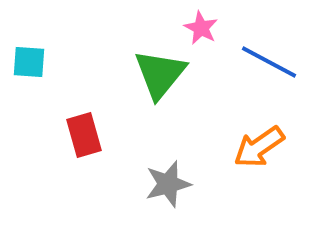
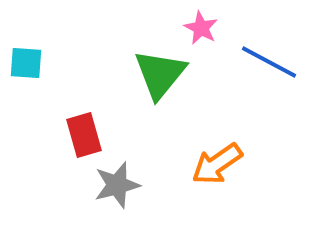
cyan square: moved 3 px left, 1 px down
orange arrow: moved 42 px left, 17 px down
gray star: moved 51 px left, 1 px down
